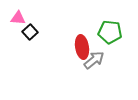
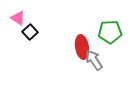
pink triangle: rotated 28 degrees clockwise
green pentagon: rotated 10 degrees counterclockwise
gray arrow: rotated 85 degrees counterclockwise
